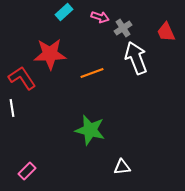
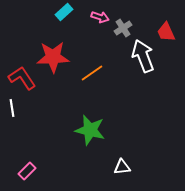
red star: moved 3 px right, 3 px down
white arrow: moved 7 px right, 2 px up
orange line: rotated 15 degrees counterclockwise
